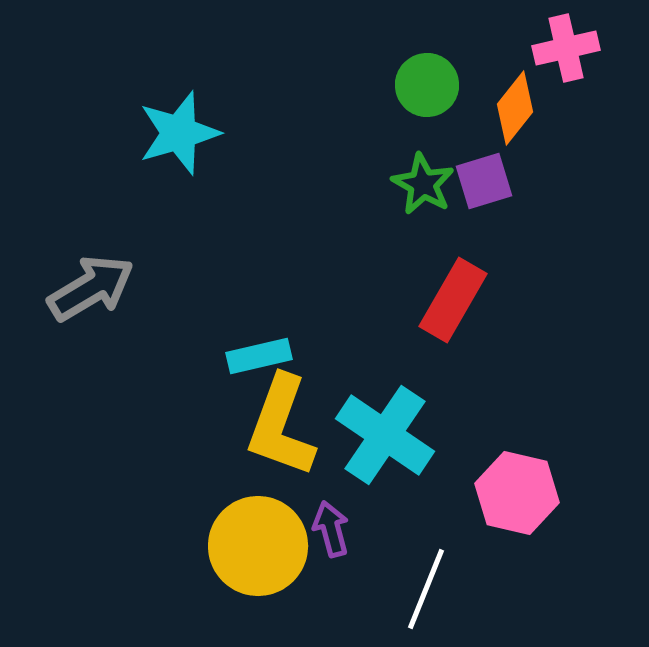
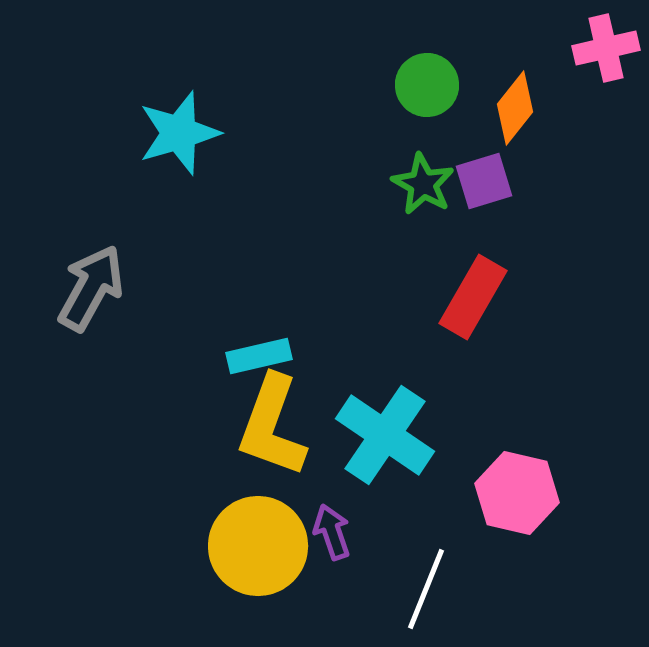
pink cross: moved 40 px right
gray arrow: rotated 30 degrees counterclockwise
red rectangle: moved 20 px right, 3 px up
yellow L-shape: moved 9 px left
purple arrow: moved 1 px right, 3 px down; rotated 4 degrees counterclockwise
